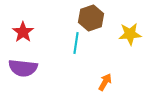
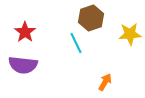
red star: moved 2 px right
cyan line: rotated 35 degrees counterclockwise
purple semicircle: moved 3 px up
